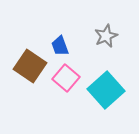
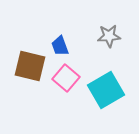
gray star: moved 3 px right; rotated 20 degrees clockwise
brown square: rotated 20 degrees counterclockwise
cyan square: rotated 12 degrees clockwise
